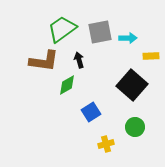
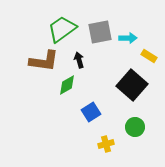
yellow rectangle: moved 2 px left; rotated 35 degrees clockwise
